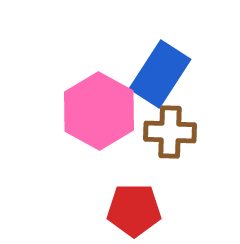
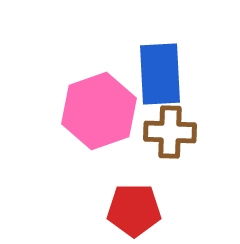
blue rectangle: rotated 36 degrees counterclockwise
pink hexagon: rotated 12 degrees clockwise
